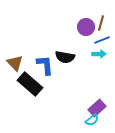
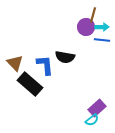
brown line: moved 8 px left, 8 px up
blue line: rotated 28 degrees clockwise
cyan arrow: moved 3 px right, 27 px up
